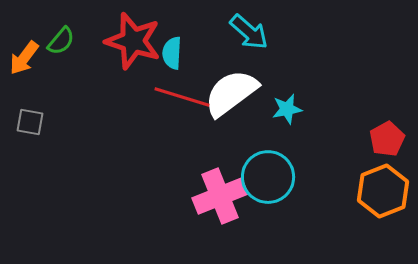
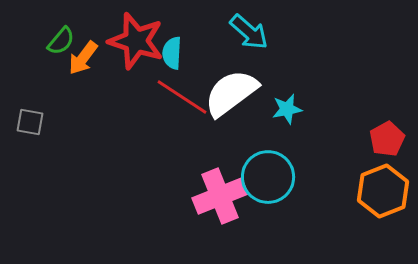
red star: moved 3 px right
orange arrow: moved 59 px right
red line: rotated 16 degrees clockwise
